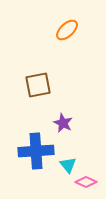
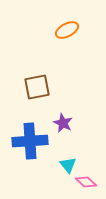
orange ellipse: rotated 15 degrees clockwise
brown square: moved 1 px left, 2 px down
blue cross: moved 6 px left, 10 px up
pink diamond: rotated 20 degrees clockwise
